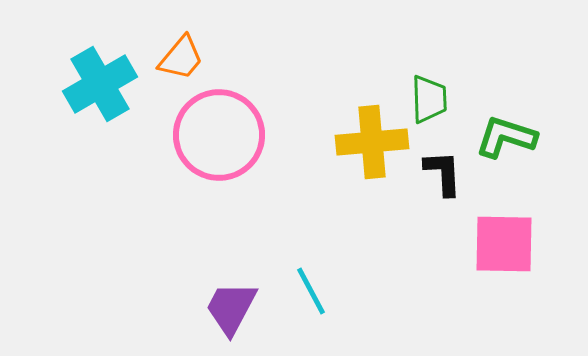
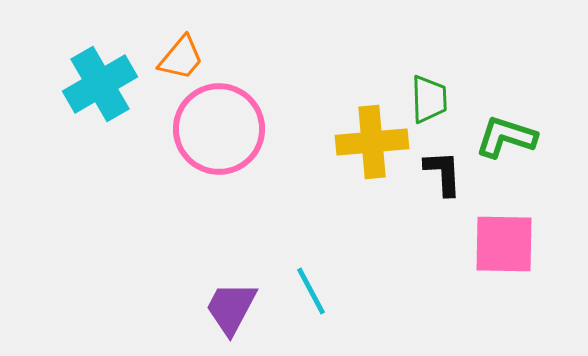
pink circle: moved 6 px up
